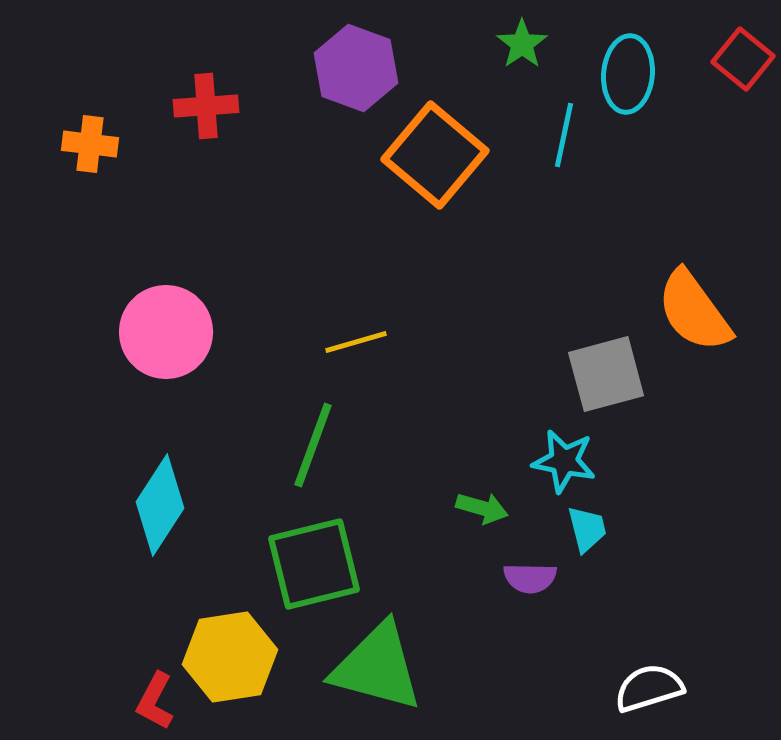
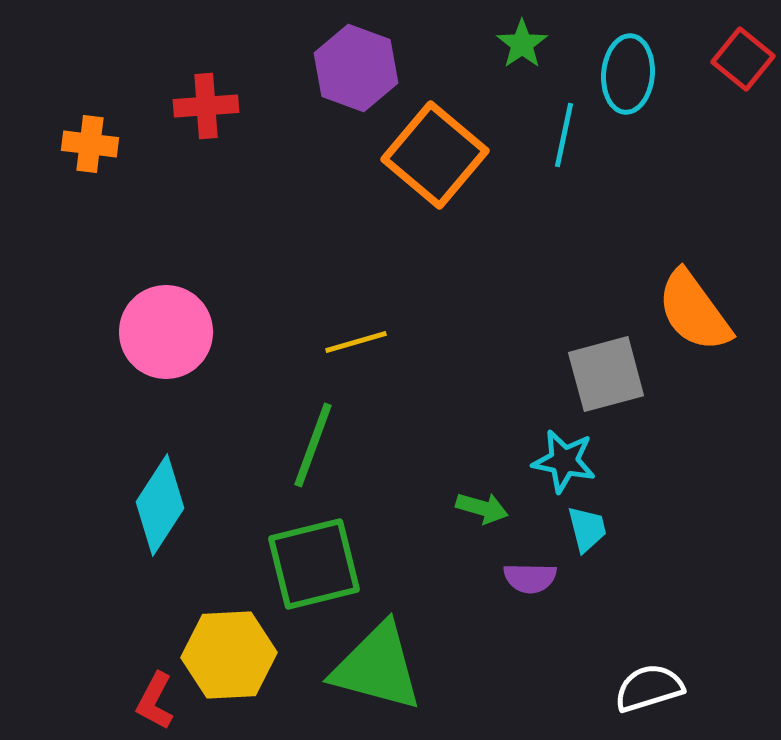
yellow hexagon: moved 1 px left, 2 px up; rotated 6 degrees clockwise
